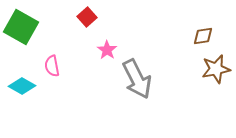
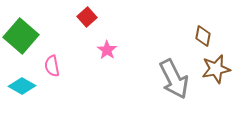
green square: moved 9 px down; rotated 12 degrees clockwise
brown diamond: rotated 70 degrees counterclockwise
gray arrow: moved 37 px right
